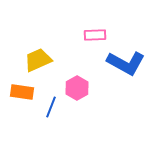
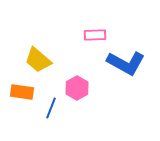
yellow trapezoid: rotated 116 degrees counterclockwise
blue line: moved 1 px down
